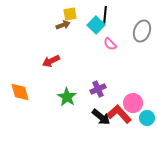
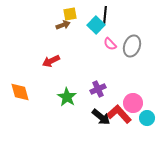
gray ellipse: moved 10 px left, 15 px down
